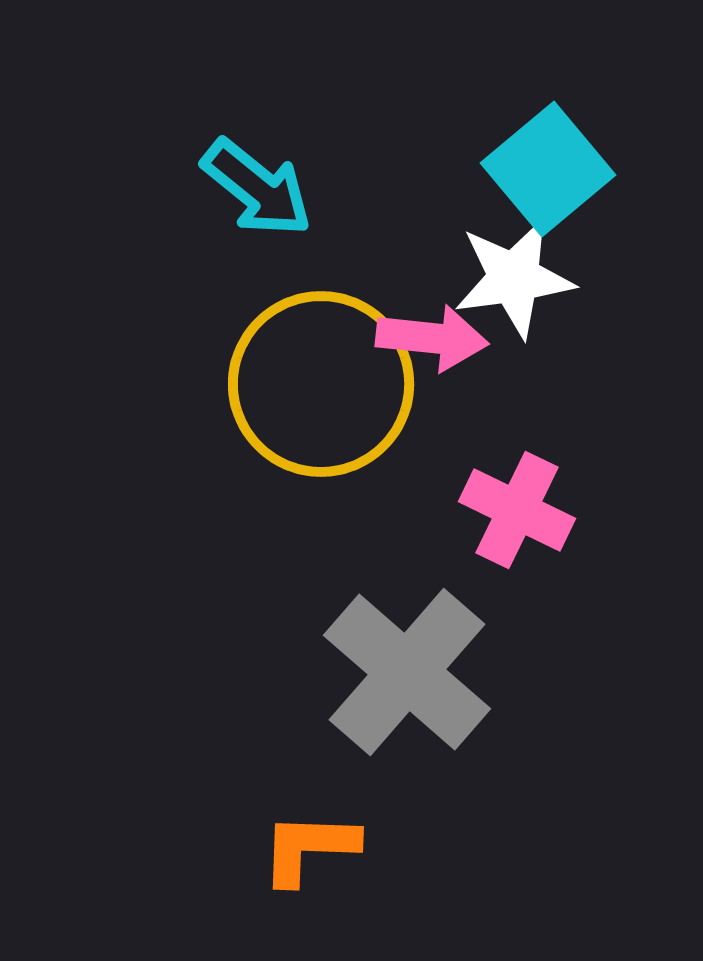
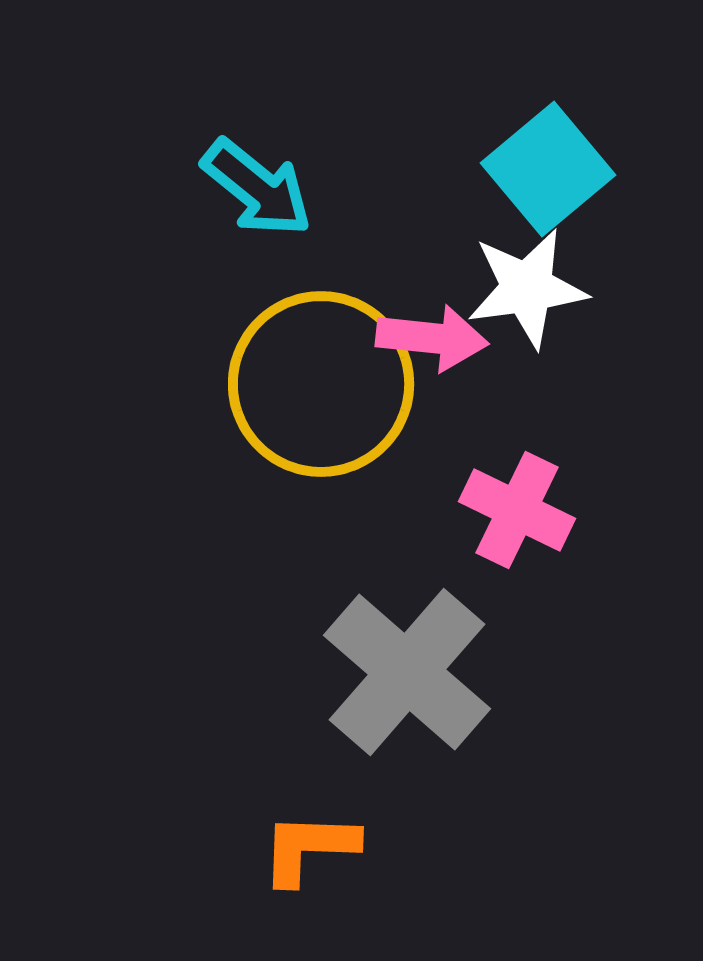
white star: moved 13 px right, 10 px down
